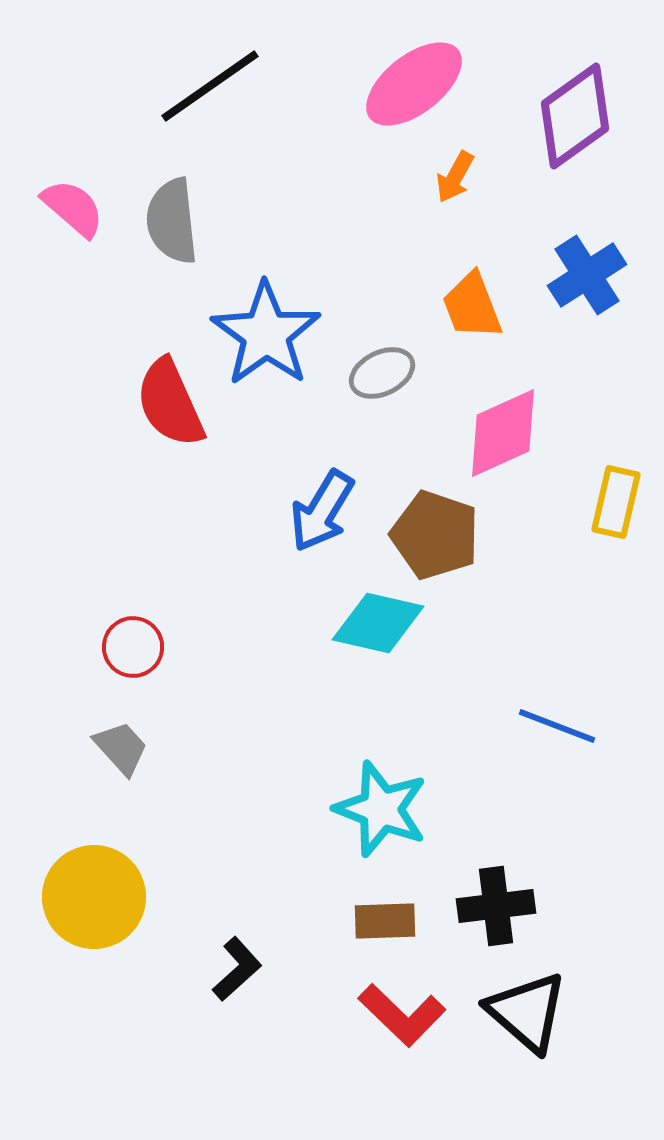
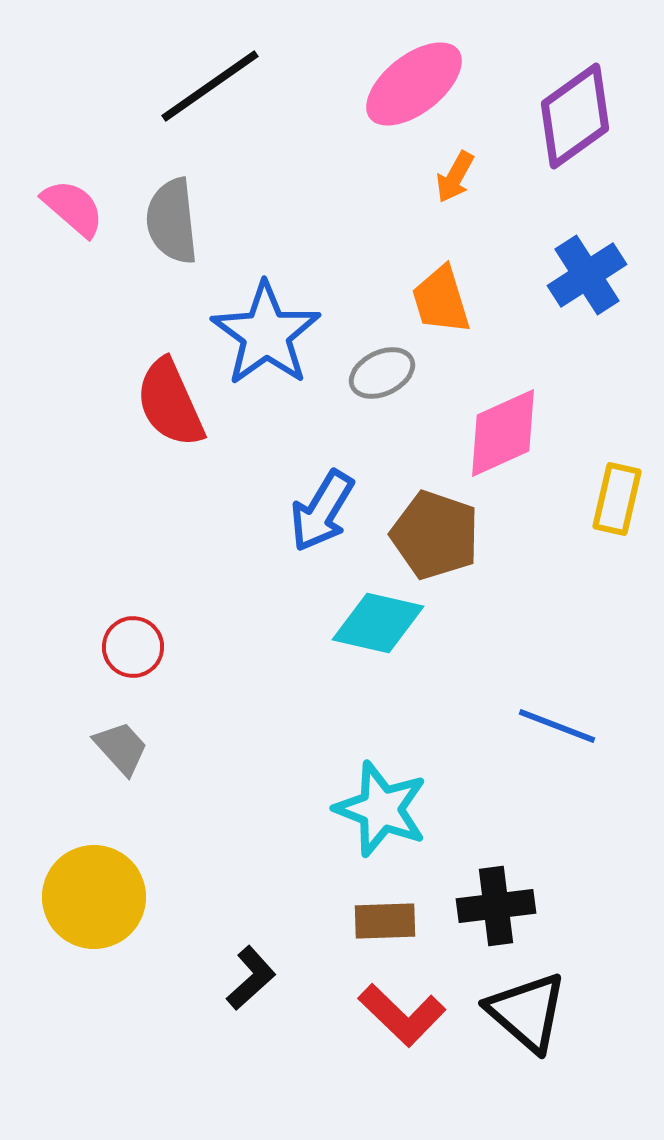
orange trapezoid: moved 31 px left, 6 px up; rotated 4 degrees clockwise
yellow rectangle: moved 1 px right, 3 px up
black L-shape: moved 14 px right, 9 px down
